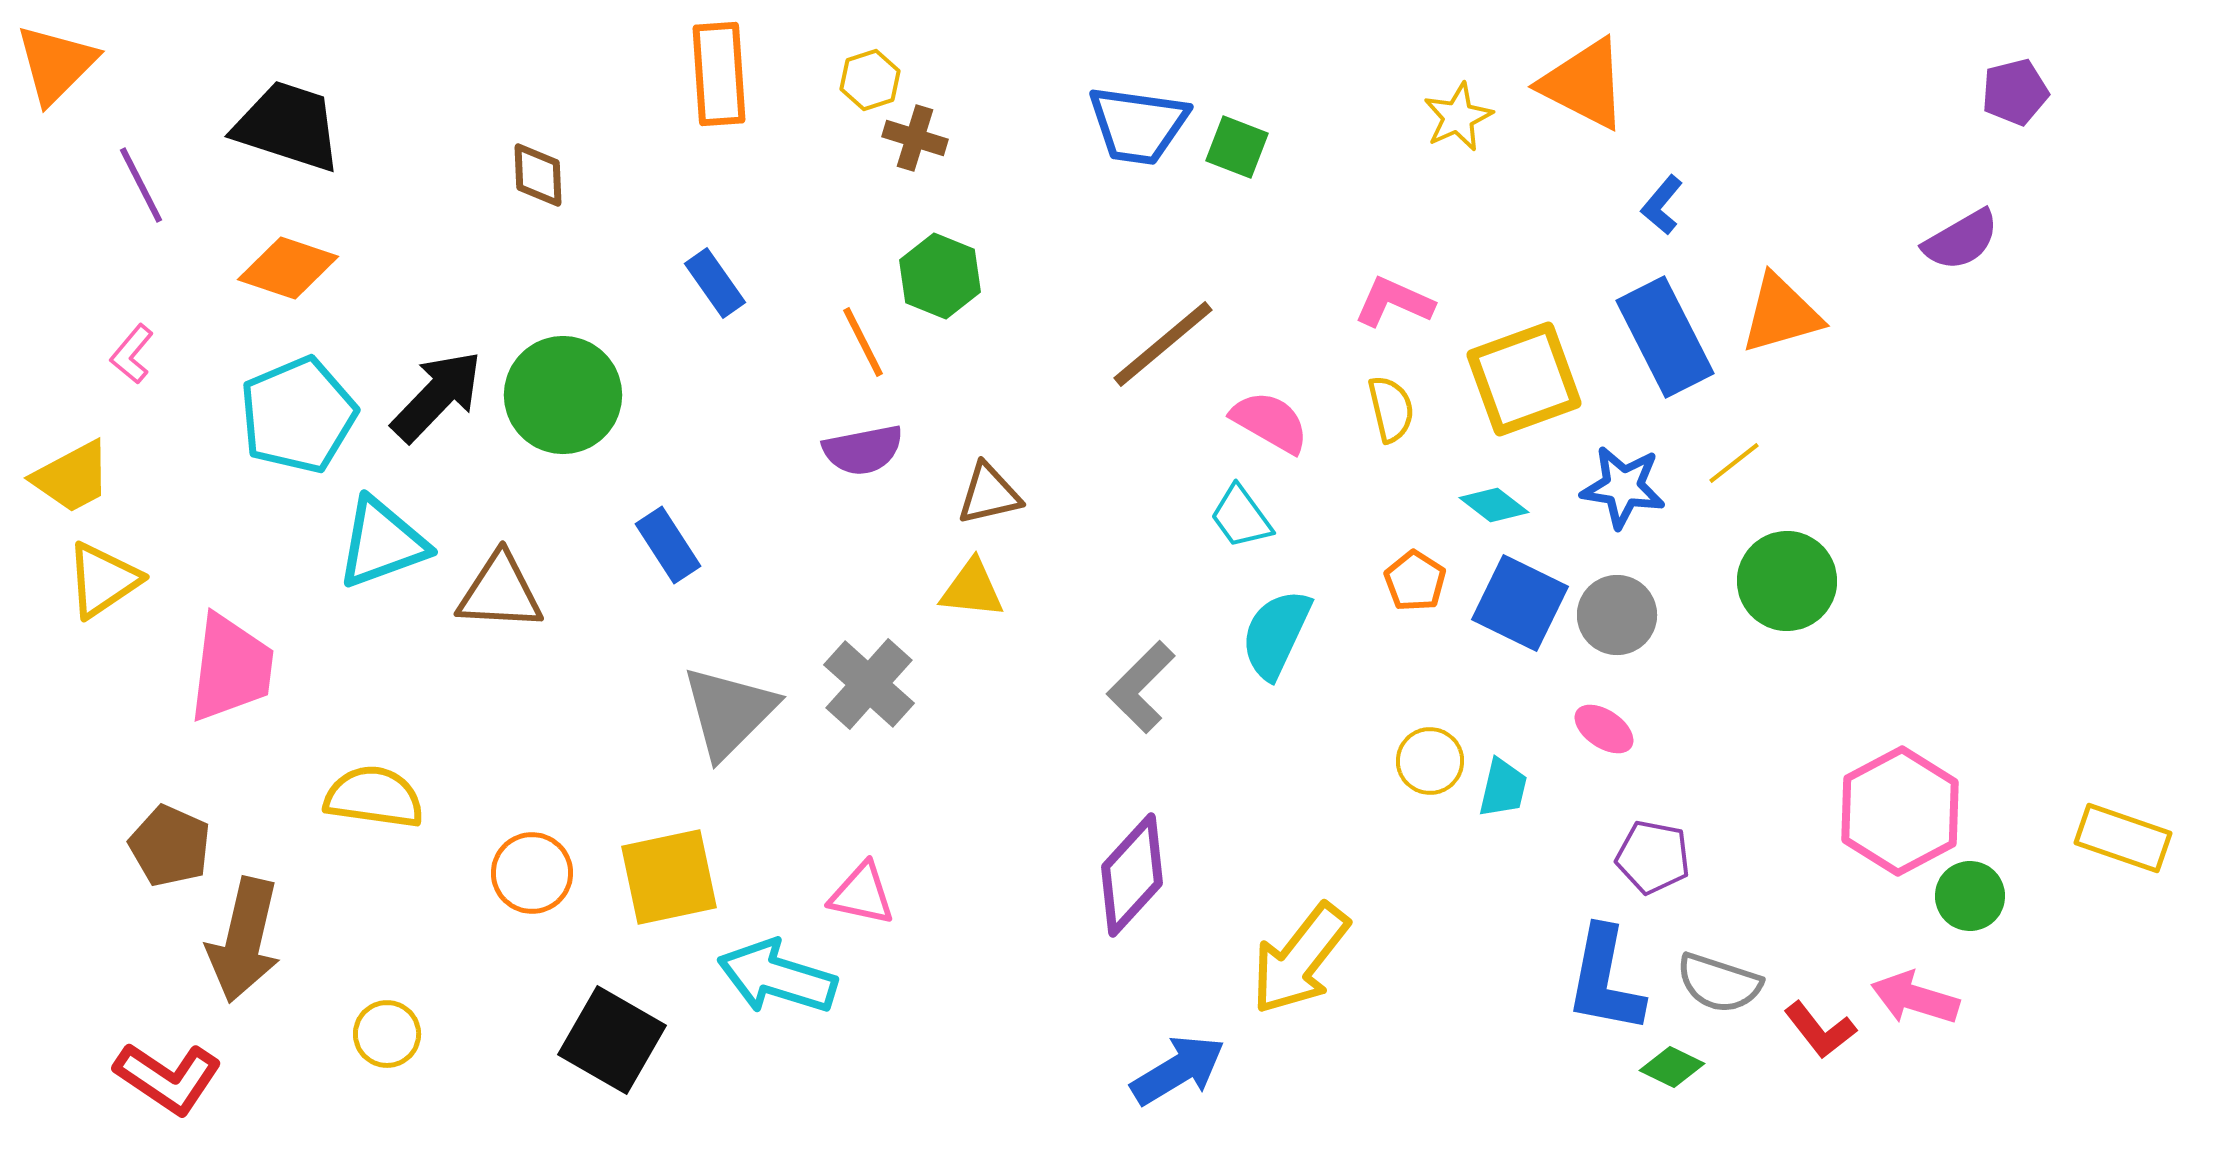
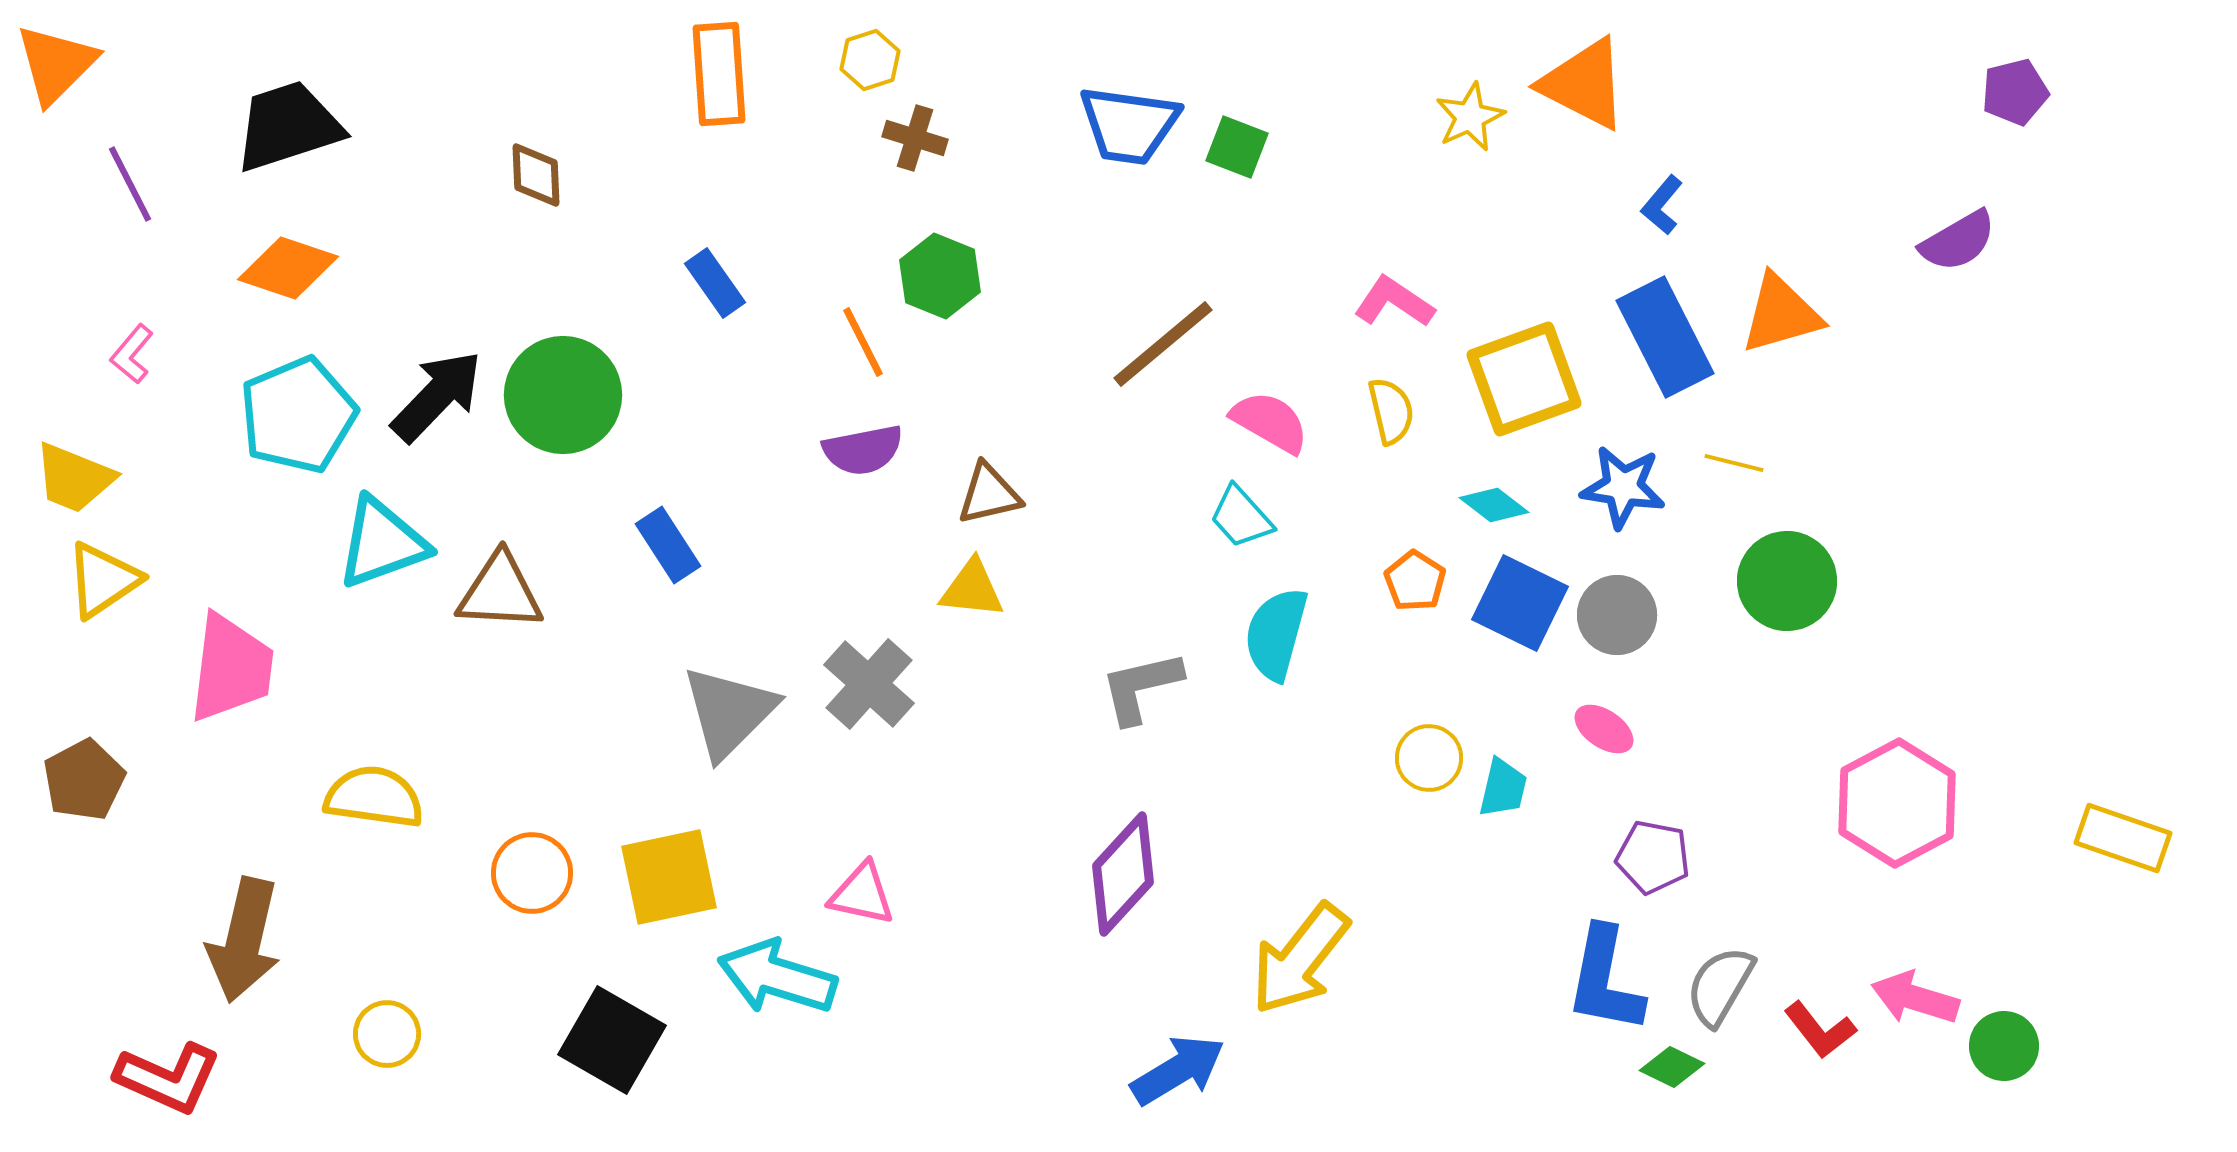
yellow hexagon at (870, 80): moved 20 px up
yellow star at (1458, 117): moved 12 px right
blue trapezoid at (1138, 125): moved 9 px left
black trapezoid at (288, 126): rotated 36 degrees counterclockwise
brown diamond at (538, 175): moved 2 px left
purple line at (141, 185): moved 11 px left, 1 px up
purple semicircle at (1961, 240): moved 3 px left, 1 px down
pink L-shape at (1394, 302): rotated 10 degrees clockwise
yellow semicircle at (1391, 409): moved 2 px down
yellow line at (1734, 463): rotated 52 degrees clockwise
yellow trapezoid at (72, 477): moved 2 px right, 1 px down; rotated 50 degrees clockwise
cyan trapezoid at (1241, 517): rotated 6 degrees counterclockwise
cyan semicircle at (1276, 634): rotated 10 degrees counterclockwise
gray L-shape at (1141, 687): rotated 32 degrees clockwise
yellow circle at (1430, 761): moved 1 px left, 3 px up
pink hexagon at (1900, 811): moved 3 px left, 8 px up
brown pentagon at (170, 846): moved 86 px left, 66 px up; rotated 20 degrees clockwise
purple diamond at (1132, 875): moved 9 px left, 1 px up
green circle at (1970, 896): moved 34 px right, 150 px down
gray semicircle at (1719, 983): moved 1 px right, 3 px down; rotated 102 degrees clockwise
red L-shape at (168, 1078): rotated 10 degrees counterclockwise
